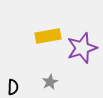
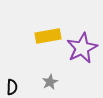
purple star: rotated 8 degrees counterclockwise
black semicircle: moved 1 px left
